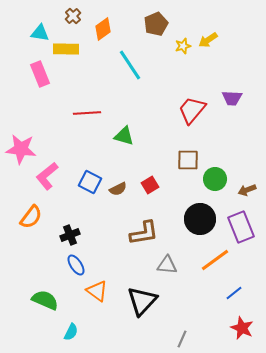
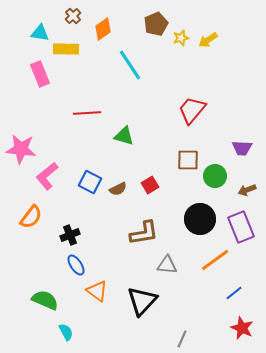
yellow star: moved 2 px left, 8 px up
purple trapezoid: moved 10 px right, 50 px down
green circle: moved 3 px up
cyan semicircle: moved 5 px left; rotated 54 degrees counterclockwise
